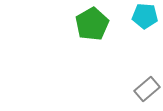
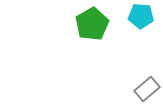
cyan pentagon: moved 4 px left
